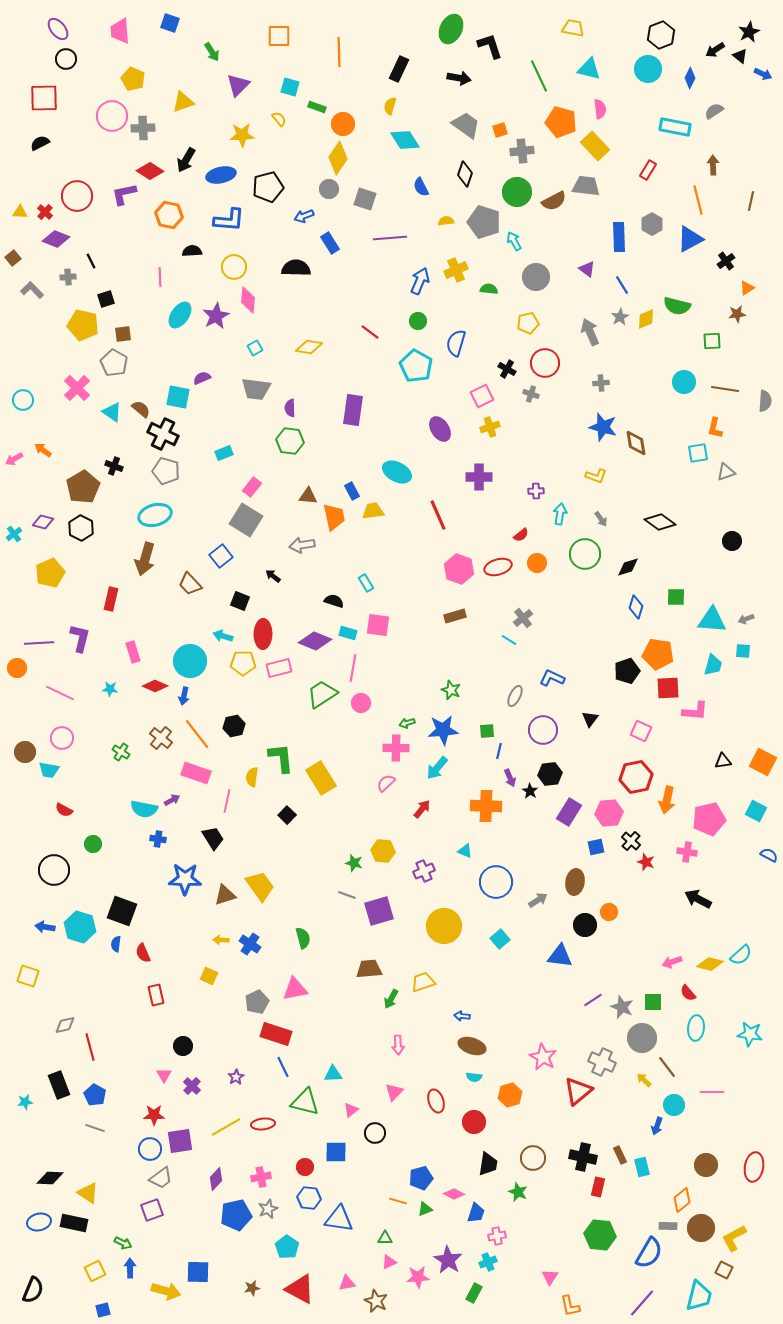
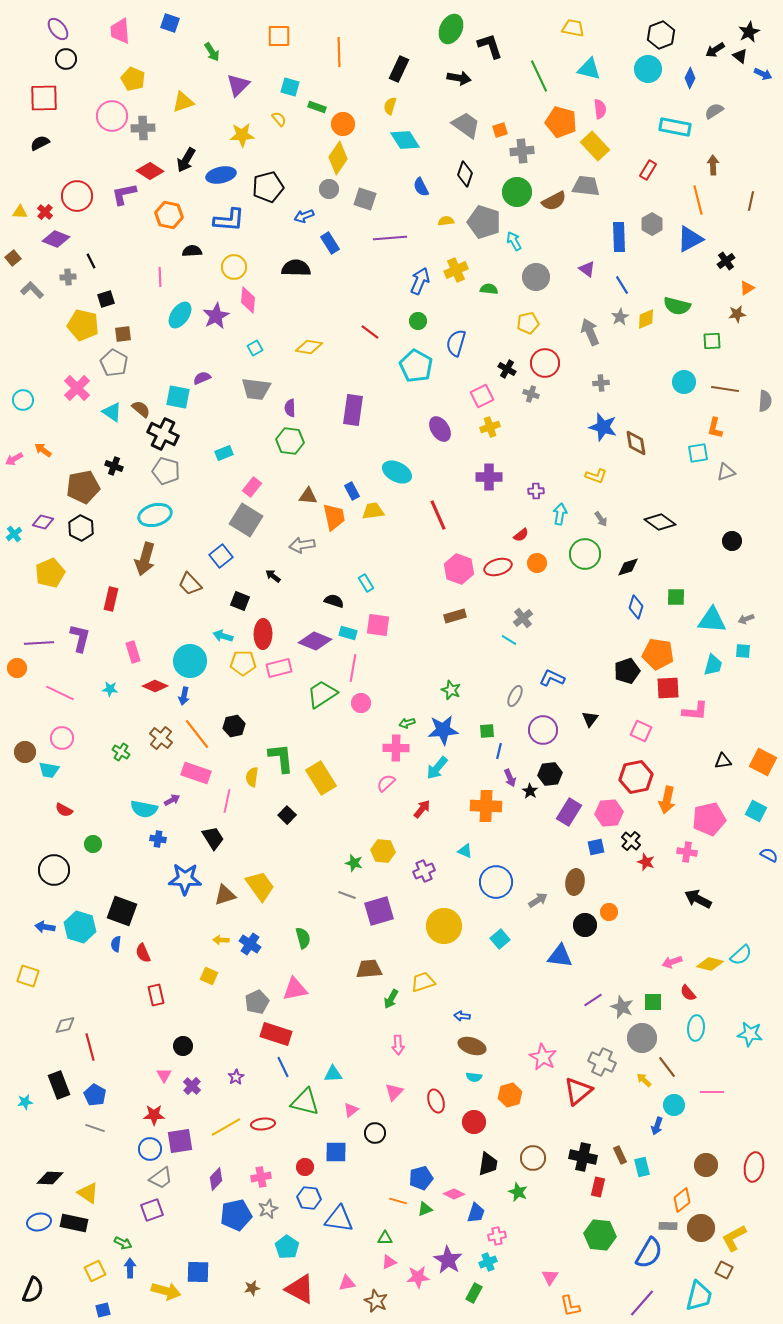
purple cross at (479, 477): moved 10 px right
brown pentagon at (83, 487): rotated 20 degrees clockwise
